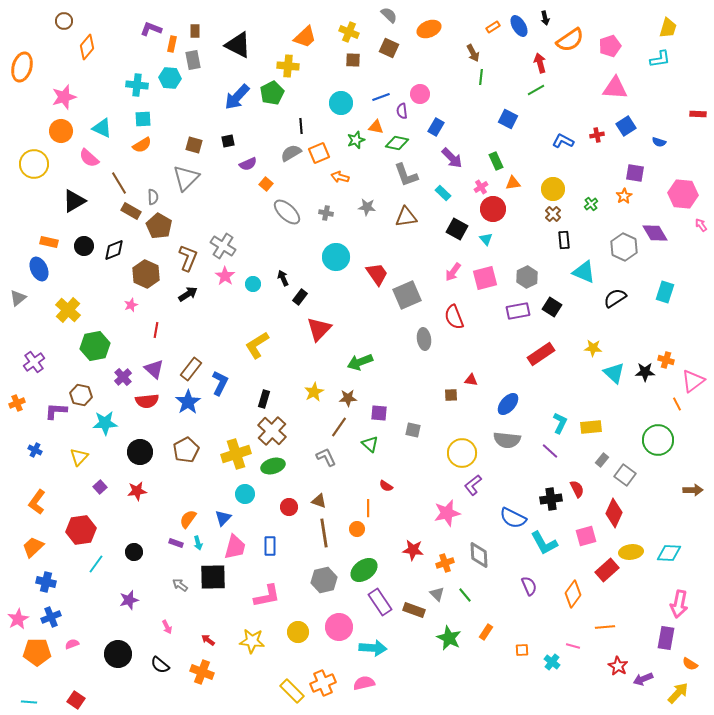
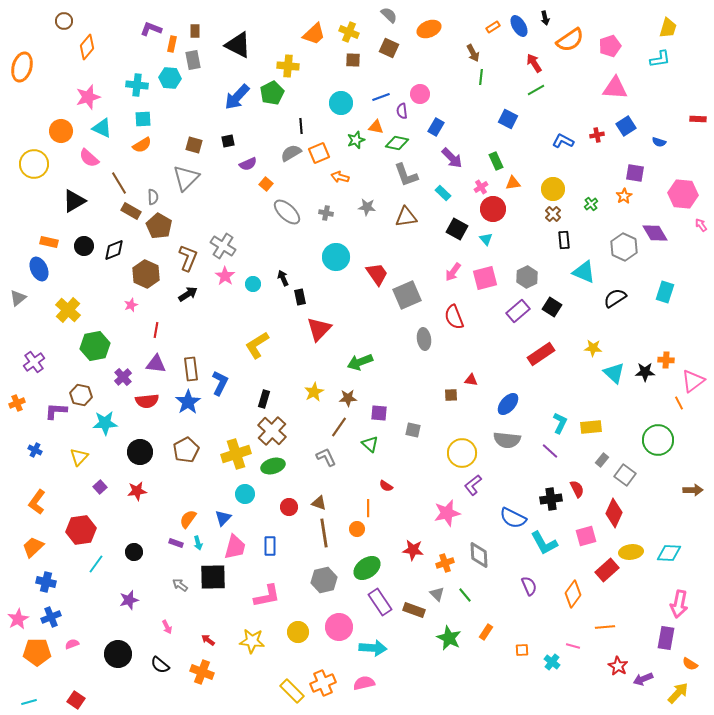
orange trapezoid at (305, 37): moved 9 px right, 3 px up
red arrow at (540, 63): moved 6 px left; rotated 18 degrees counterclockwise
pink star at (64, 97): moved 24 px right
red rectangle at (698, 114): moved 5 px down
black rectangle at (300, 297): rotated 49 degrees counterclockwise
purple rectangle at (518, 311): rotated 30 degrees counterclockwise
orange cross at (666, 360): rotated 14 degrees counterclockwise
purple triangle at (154, 369): moved 2 px right, 5 px up; rotated 35 degrees counterclockwise
brown rectangle at (191, 369): rotated 45 degrees counterclockwise
orange line at (677, 404): moved 2 px right, 1 px up
brown triangle at (319, 501): moved 2 px down
green ellipse at (364, 570): moved 3 px right, 2 px up
cyan line at (29, 702): rotated 21 degrees counterclockwise
